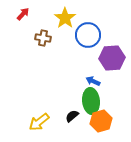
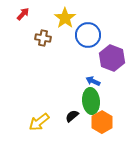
purple hexagon: rotated 25 degrees clockwise
orange hexagon: moved 1 px right, 1 px down; rotated 15 degrees counterclockwise
